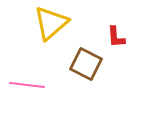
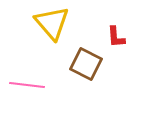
yellow triangle: moved 1 px right; rotated 30 degrees counterclockwise
